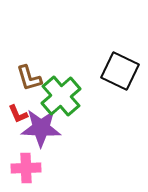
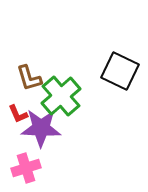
pink cross: rotated 16 degrees counterclockwise
